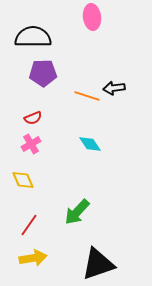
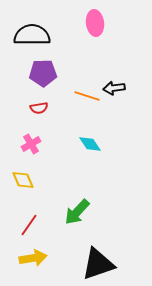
pink ellipse: moved 3 px right, 6 px down
black semicircle: moved 1 px left, 2 px up
red semicircle: moved 6 px right, 10 px up; rotated 12 degrees clockwise
